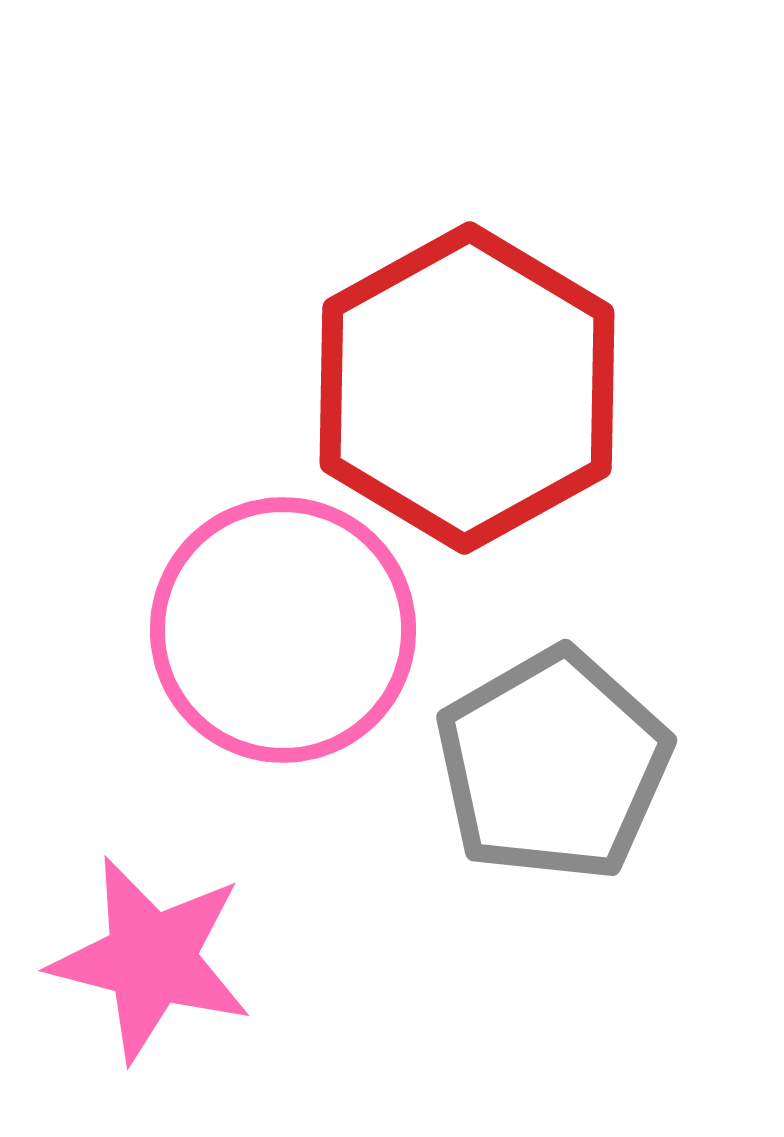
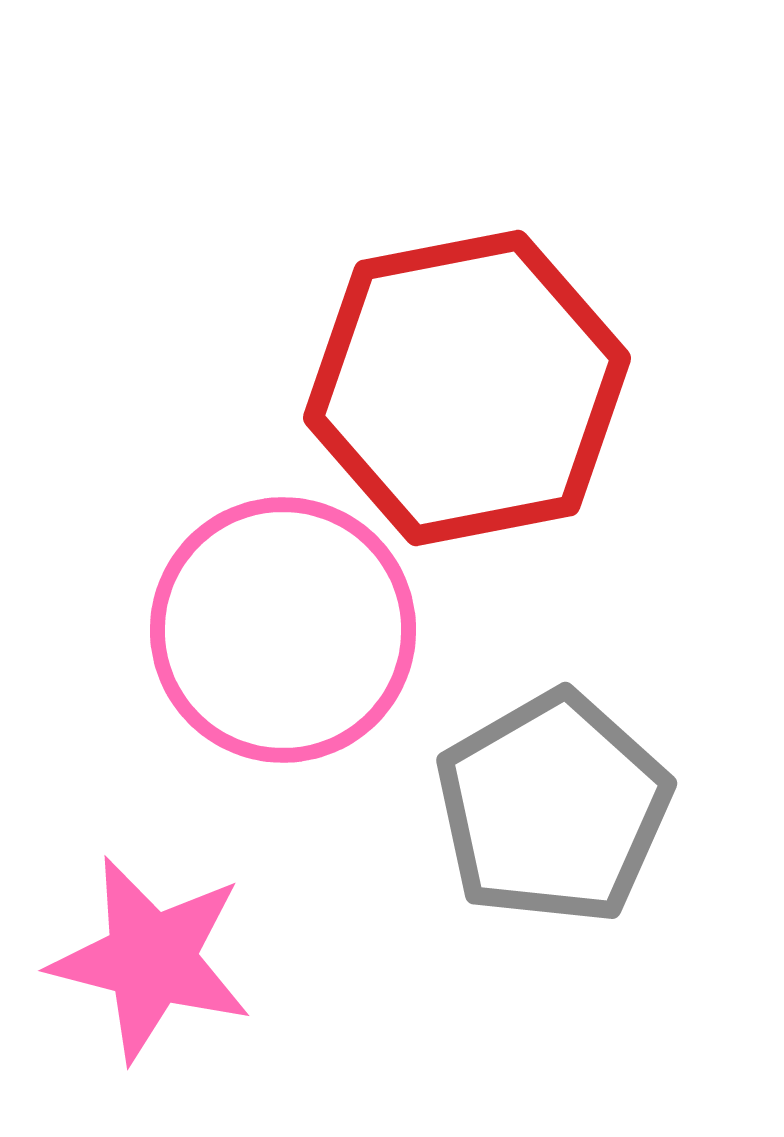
red hexagon: rotated 18 degrees clockwise
gray pentagon: moved 43 px down
